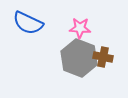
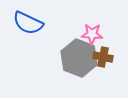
pink star: moved 12 px right, 6 px down
